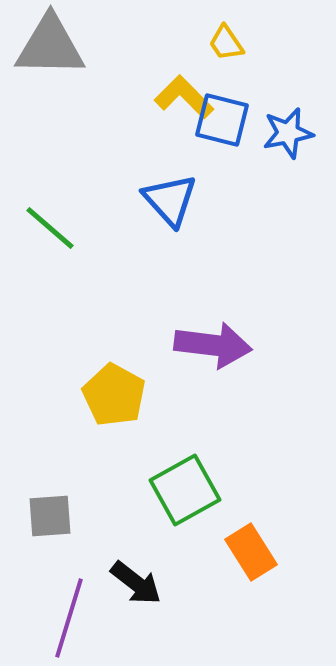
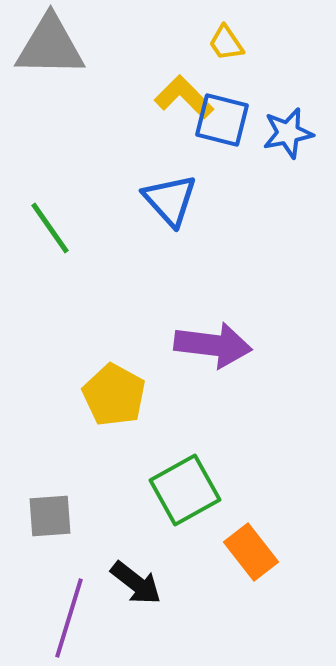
green line: rotated 14 degrees clockwise
orange rectangle: rotated 6 degrees counterclockwise
